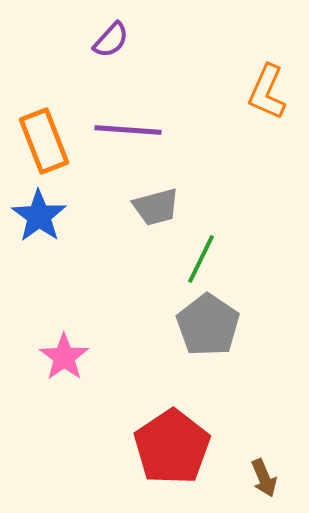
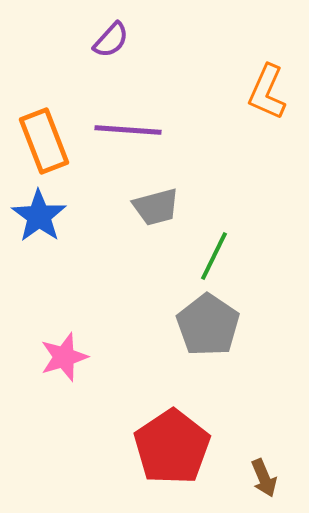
green line: moved 13 px right, 3 px up
pink star: rotated 18 degrees clockwise
